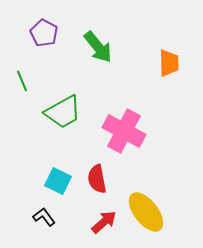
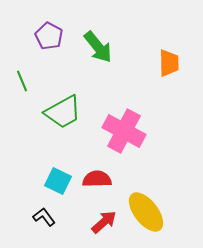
purple pentagon: moved 5 px right, 3 px down
red semicircle: rotated 100 degrees clockwise
